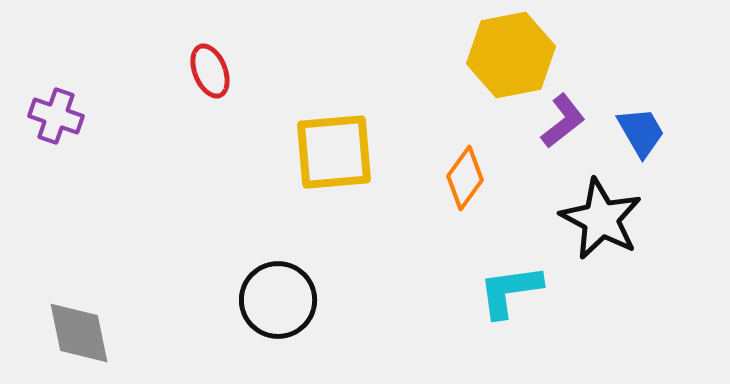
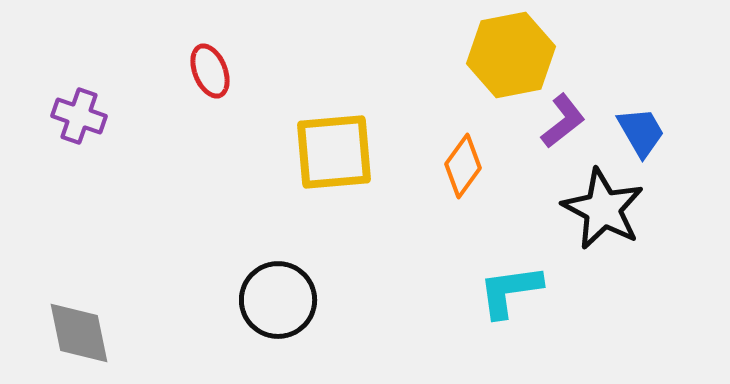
purple cross: moved 23 px right
orange diamond: moved 2 px left, 12 px up
black star: moved 2 px right, 10 px up
